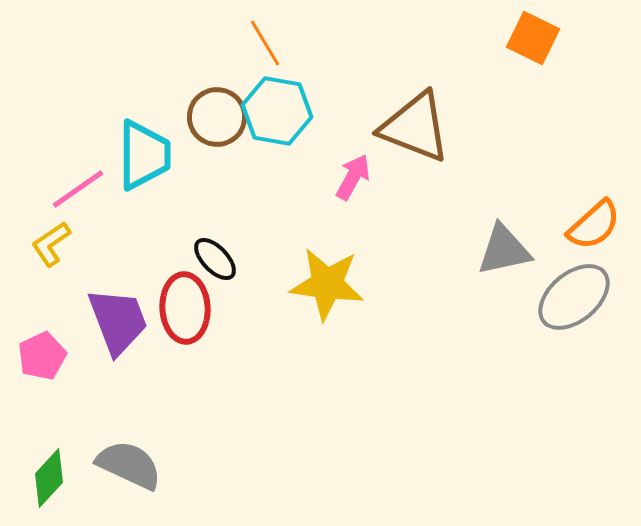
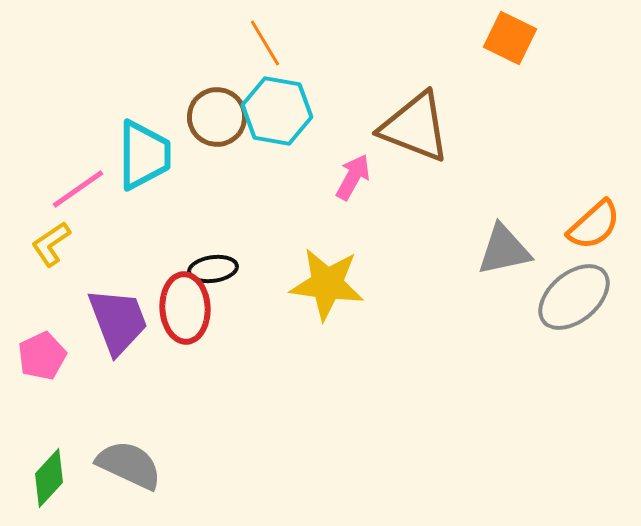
orange square: moved 23 px left
black ellipse: moved 2 px left, 10 px down; rotated 54 degrees counterclockwise
